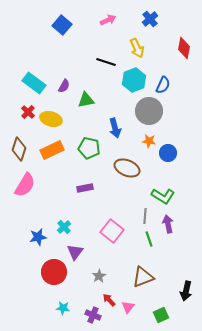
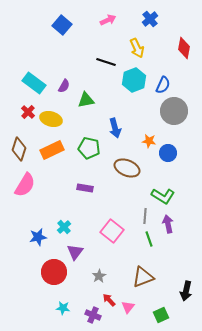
gray circle: moved 25 px right
purple rectangle: rotated 21 degrees clockwise
